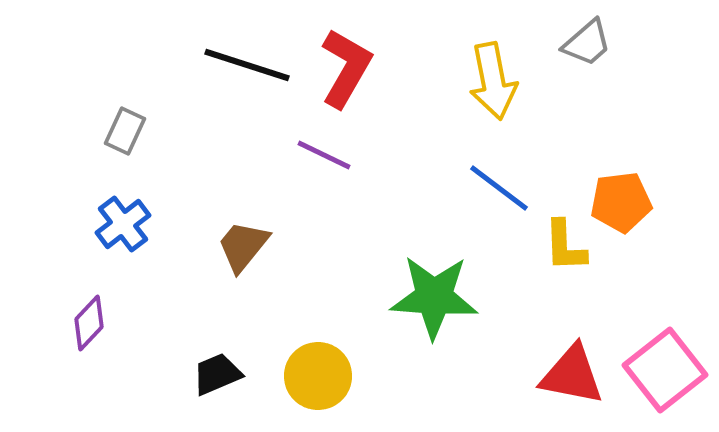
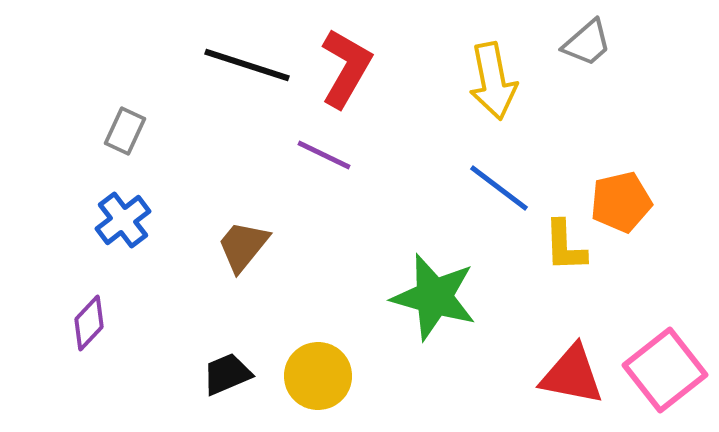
orange pentagon: rotated 6 degrees counterclockwise
blue cross: moved 4 px up
green star: rotated 12 degrees clockwise
black trapezoid: moved 10 px right
